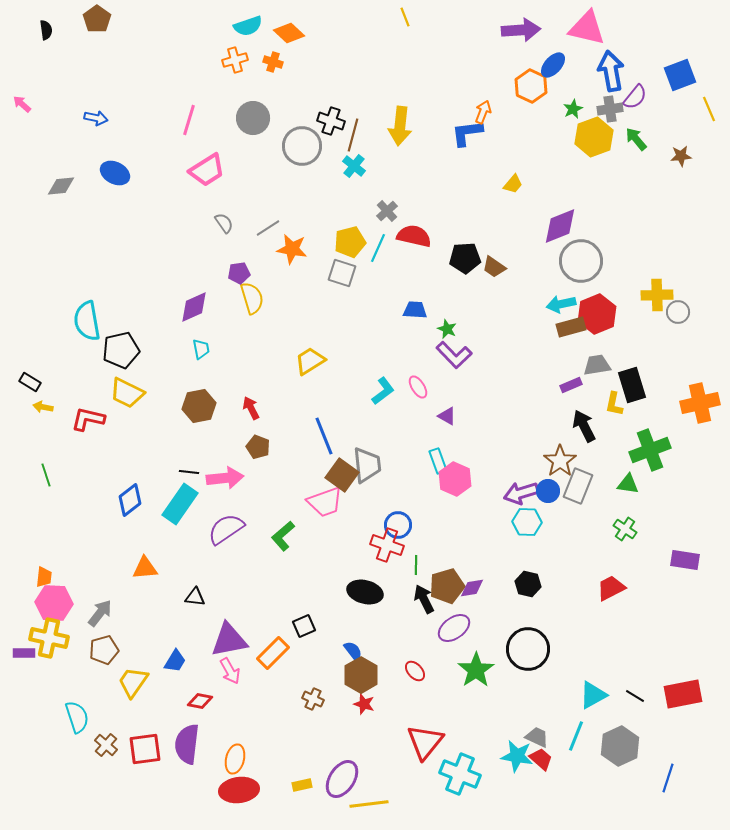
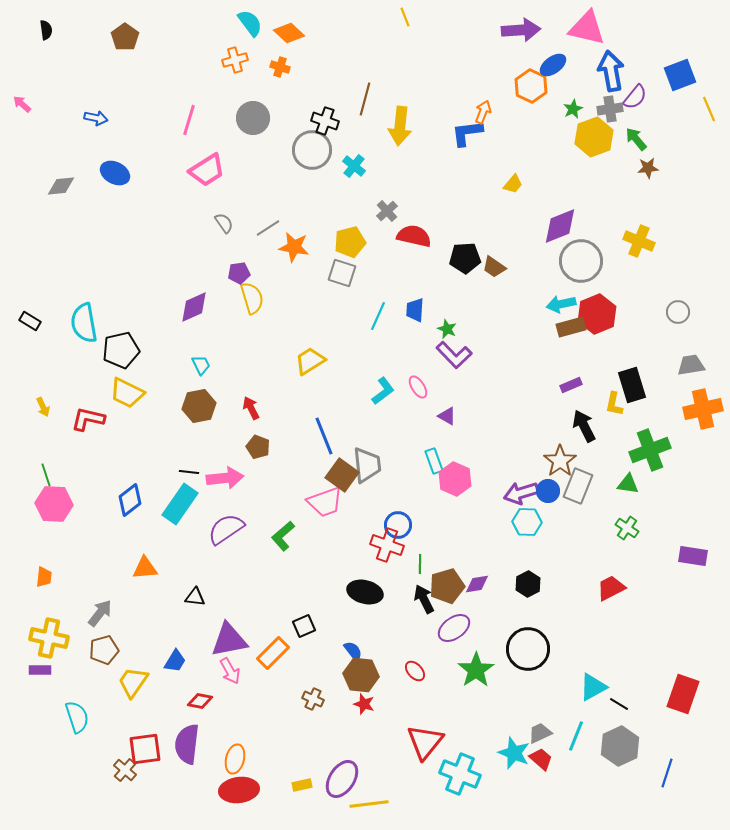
brown pentagon at (97, 19): moved 28 px right, 18 px down
cyan semicircle at (248, 26): moved 2 px right, 3 px up; rotated 108 degrees counterclockwise
orange cross at (273, 62): moved 7 px right, 5 px down
blue ellipse at (553, 65): rotated 12 degrees clockwise
black cross at (331, 121): moved 6 px left
brown line at (353, 135): moved 12 px right, 36 px up
gray circle at (302, 146): moved 10 px right, 4 px down
brown star at (681, 156): moved 33 px left, 12 px down
cyan line at (378, 248): moved 68 px down
orange star at (292, 249): moved 2 px right, 2 px up
yellow cross at (657, 295): moved 18 px left, 54 px up; rotated 24 degrees clockwise
blue trapezoid at (415, 310): rotated 90 degrees counterclockwise
cyan semicircle at (87, 321): moved 3 px left, 2 px down
cyan trapezoid at (201, 349): moved 16 px down; rotated 15 degrees counterclockwise
gray trapezoid at (597, 365): moved 94 px right
black rectangle at (30, 382): moved 61 px up
orange cross at (700, 403): moved 3 px right, 6 px down
yellow arrow at (43, 407): rotated 126 degrees counterclockwise
cyan rectangle at (438, 461): moved 4 px left
green cross at (625, 529): moved 2 px right, 1 px up
purple rectangle at (685, 560): moved 8 px right, 4 px up
green line at (416, 565): moved 4 px right, 1 px up
black hexagon at (528, 584): rotated 20 degrees clockwise
purple diamond at (472, 588): moved 5 px right, 4 px up
pink hexagon at (54, 603): moved 99 px up
purple rectangle at (24, 653): moved 16 px right, 17 px down
brown hexagon at (361, 675): rotated 24 degrees counterclockwise
red rectangle at (683, 694): rotated 60 degrees counterclockwise
cyan triangle at (593, 695): moved 8 px up
black line at (635, 696): moved 16 px left, 8 px down
gray trapezoid at (537, 737): moved 3 px right, 4 px up; rotated 50 degrees counterclockwise
brown cross at (106, 745): moved 19 px right, 25 px down
cyan star at (517, 756): moved 3 px left, 3 px up; rotated 12 degrees clockwise
blue line at (668, 778): moved 1 px left, 5 px up
